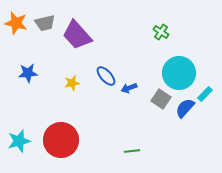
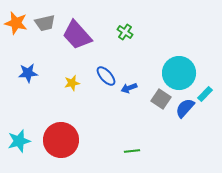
green cross: moved 36 px left
